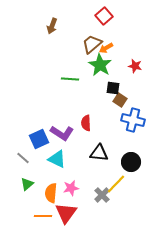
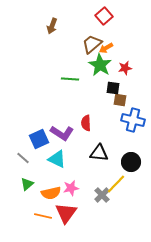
red star: moved 10 px left, 2 px down; rotated 24 degrees counterclockwise
brown square: rotated 24 degrees counterclockwise
orange semicircle: rotated 108 degrees counterclockwise
orange line: rotated 12 degrees clockwise
